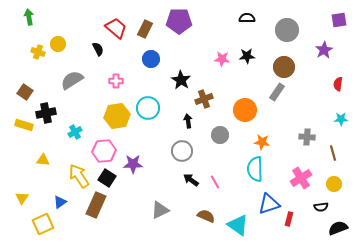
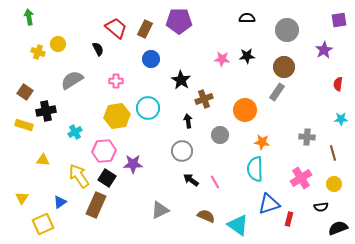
black cross at (46, 113): moved 2 px up
